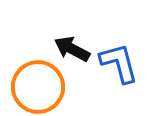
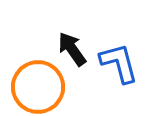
black arrow: rotated 27 degrees clockwise
